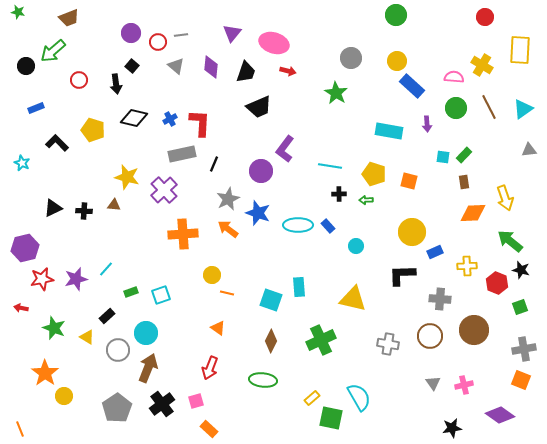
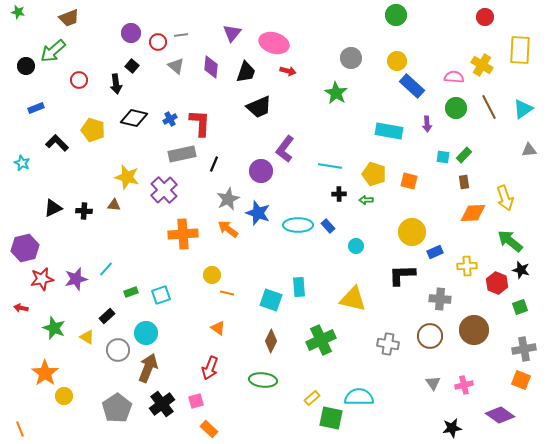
cyan semicircle at (359, 397): rotated 60 degrees counterclockwise
